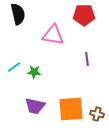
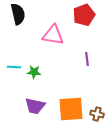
red pentagon: rotated 20 degrees counterclockwise
cyan line: rotated 40 degrees clockwise
